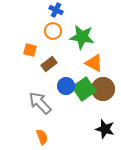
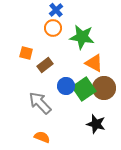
blue cross: rotated 24 degrees clockwise
orange circle: moved 3 px up
orange square: moved 4 px left, 3 px down
brown rectangle: moved 4 px left, 1 px down
brown circle: moved 1 px right, 1 px up
black star: moved 9 px left, 5 px up
orange semicircle: rotated 49 degrees counterclockwise
